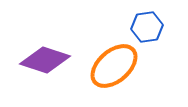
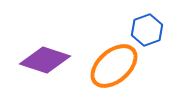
blue hexagon: moved 3 px down; rotated 12 degrees counterclockwise
